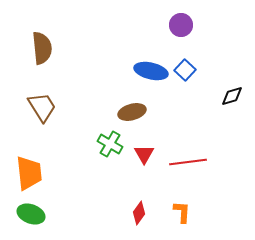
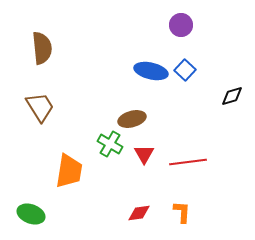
brown trapezoid: moved 2 px left
brown ellipse: moved 7 px down
orange trapezoid: moved 40 px right, 2 px up; rotated 15 degrees clockwise
red diamond: rotated 45 degrees clockwise
